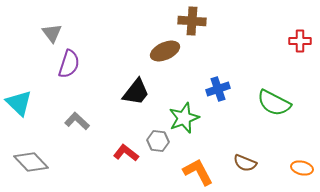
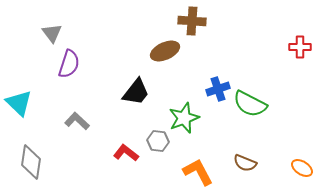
red cross: moved 6 px down
green semicircle: moved 24 px left, 1 px down
gray diamond: rotated 52 degrees clockwise
orange ellipse: rotated 20 degrees clockwise
